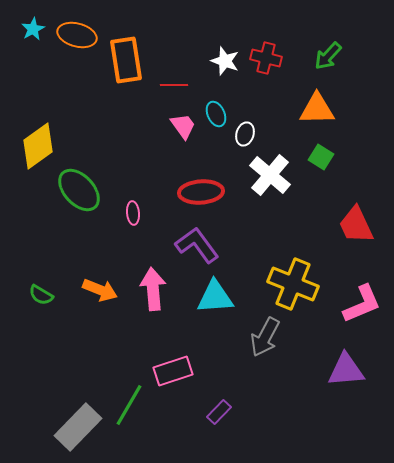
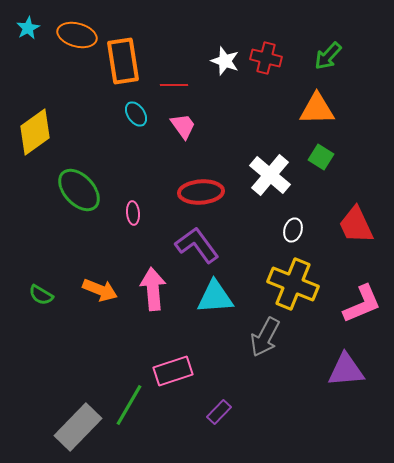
cyan star: moved 5 px left, 1 px up
orange rectangle: moved 3 px left, 1 px down
cyan ellipse: moved 80 px left; rotated 10 degrees counterclockwise
white ellipse: moved 48 px right, 96 px down
yellow diamond: moved 3 px left, 14 px up
